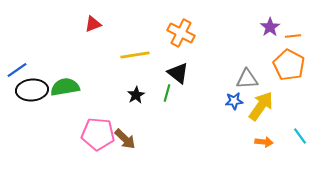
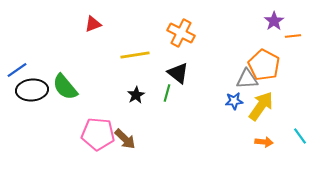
purple star: moved 4 px right, 6 px up
orange pentagon: moved 25 px left
green semicircle: rotated 120 degrees counterclockwise
